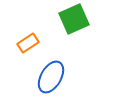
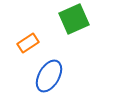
blue ellipse: moved 2 px left, 1 px up
